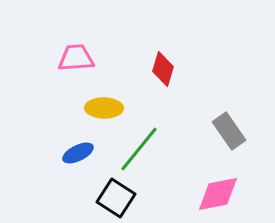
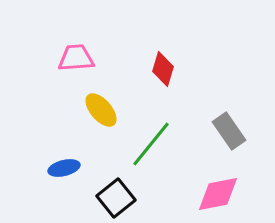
yellow ellipse: moved 3 px left, 2 px down; rotated 48 degrees clockwise
green line: moved 12 px right, 5 px up
blue ellipse: moved 14 px left, 15 px down; rotated 12 degrees clockwise
black square: rotated 18 degrees clockwise
